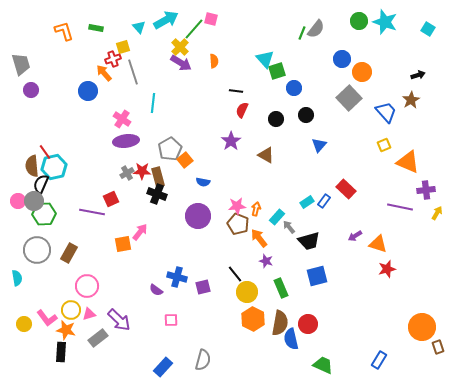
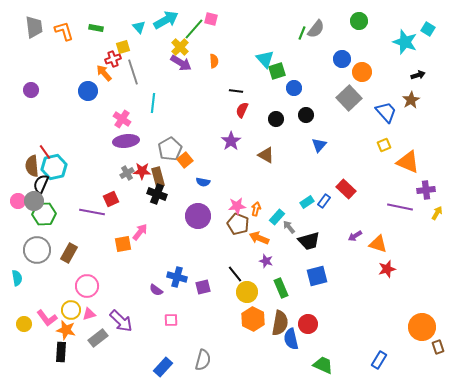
cyan star at (385, 22): moved 20 px right, 20 px down
gray trapezoid at (21, 64): moved 13 px right, 37 px up; rotated 10 degrees clockwise
orange arrow at (259, 238): rotated 30 degrees counterclockwise
purple arrow at (119, 320): moved 2 px right, 1 px down
